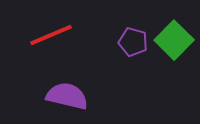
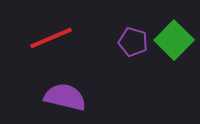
red line: moved 3 px down
purple semicircle: moved 2 px left, 1 px down
